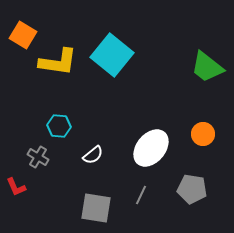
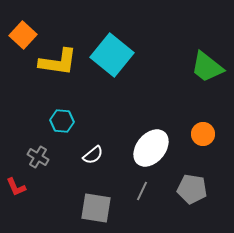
orange square: rotated 12 degrees clockwise
cyan hexagon: moved 3 px right, 5 px up
gray line: moved 1 px right, 4 px up
